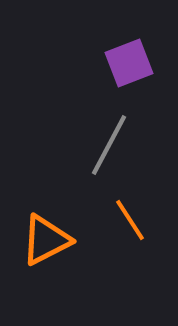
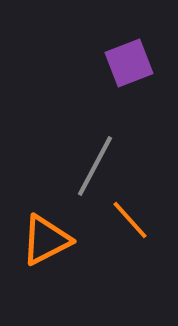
gray line: moved 14 px left, 21 px down
orange line: rotated 9 degrees counterclockwise
